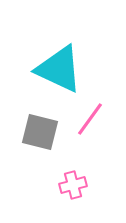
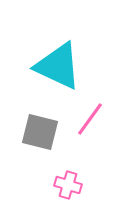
cyan triangle: moved 1 px left, 3 px up
pink cross: moved 5 px left; rotated 32 degrees clockwise
